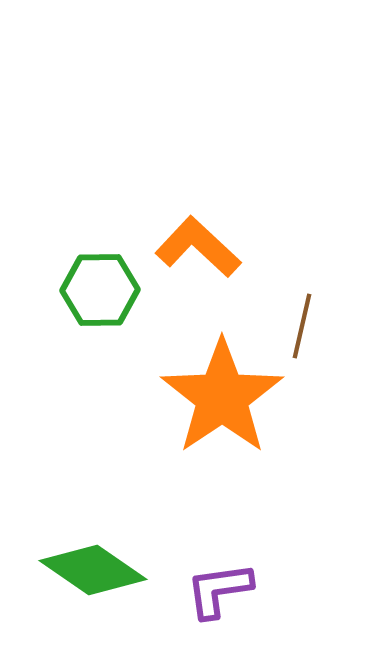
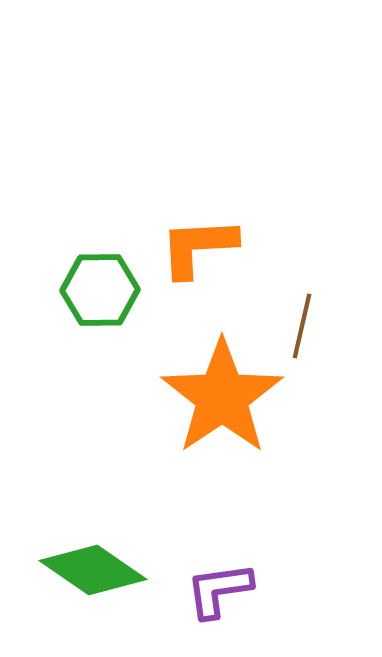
orange L-shape: rotated 46 degrees counterclockwise
